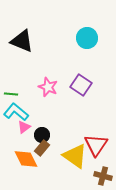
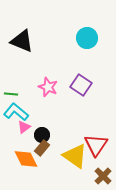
brown cross: rotated 30 degrees clockwise
